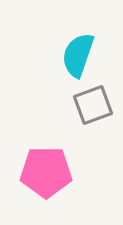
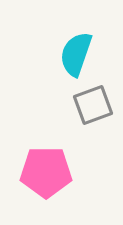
cyan semicircle: moved 2 px left, 1 px up
